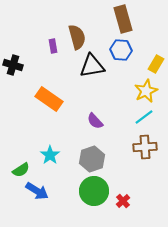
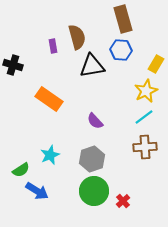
cyan star: rotated 12 degrees clockwise
